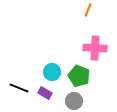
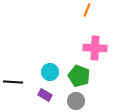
orange line: moved 1 px left
cyan circle: moved 2 px left
black line: moved 6 px left, 6 px up; rotated 18 degrees counterclockwise
purple rectangle: moved 2 px down
gray circle: moved 2 px right
